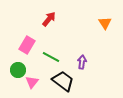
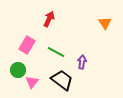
red arrow: rotated 14 degrees counterclockwise
green line: moved 5 px right, 5 px up
black trapezoid: moved 1 px left, 1 px up
